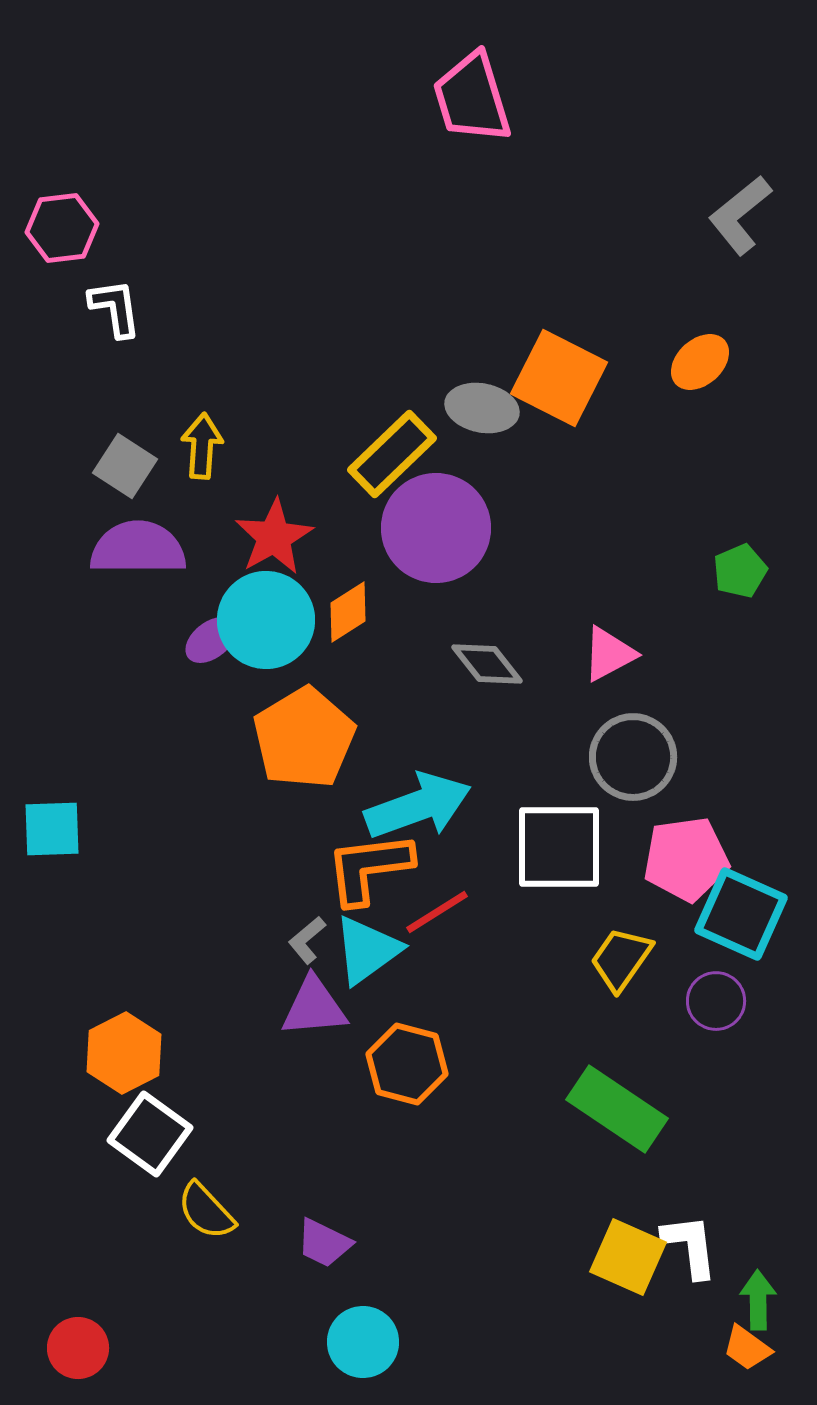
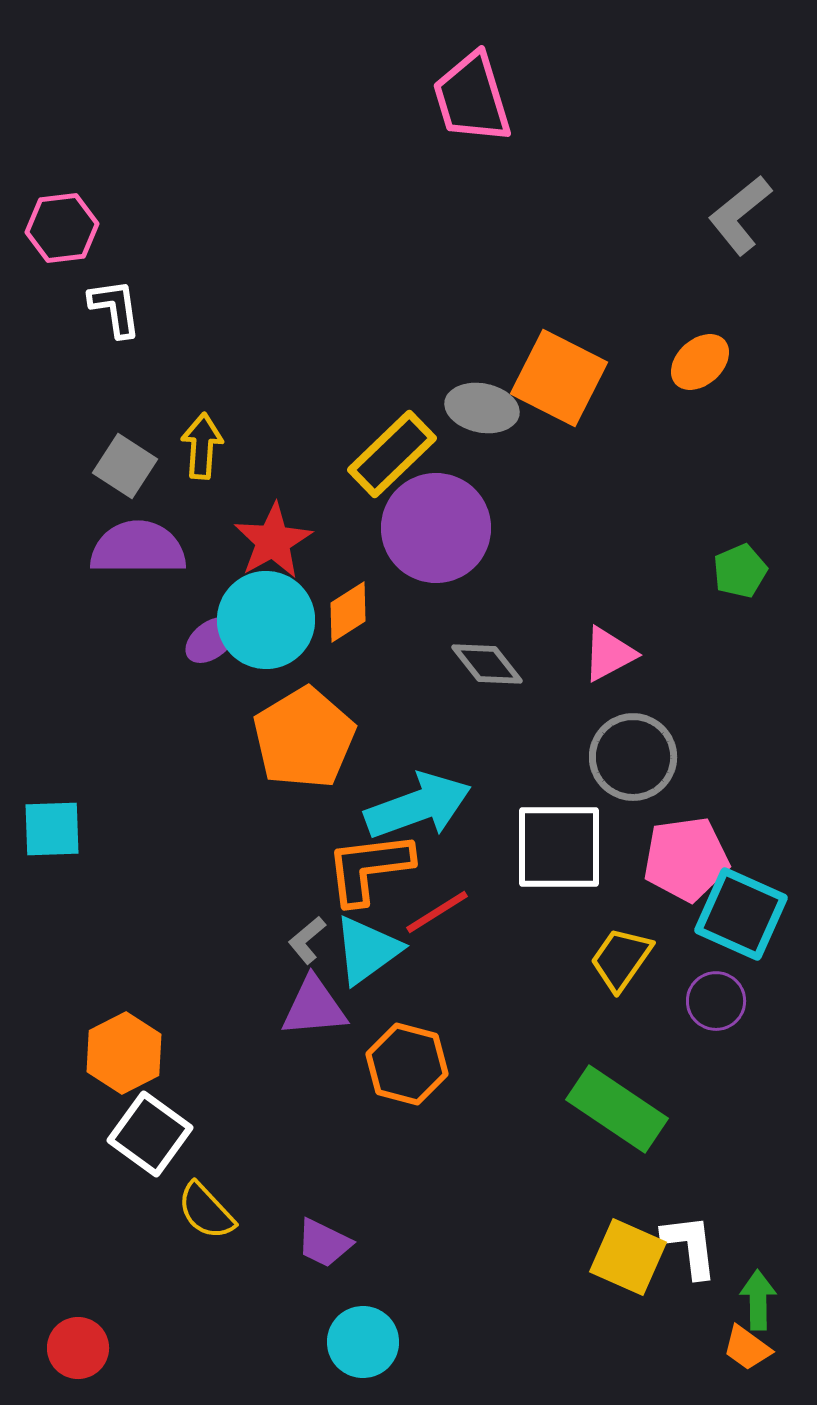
red star at (274, 537): moved 1 px left, 4 px down
